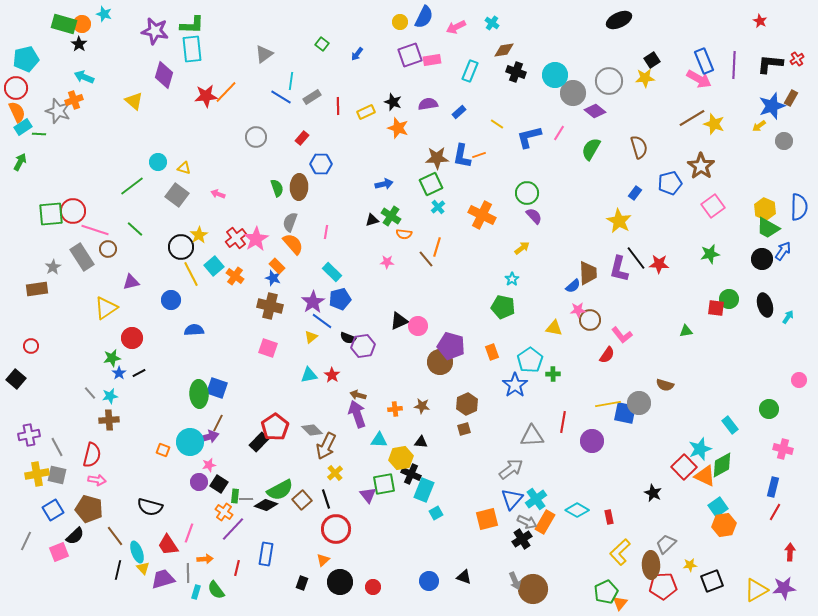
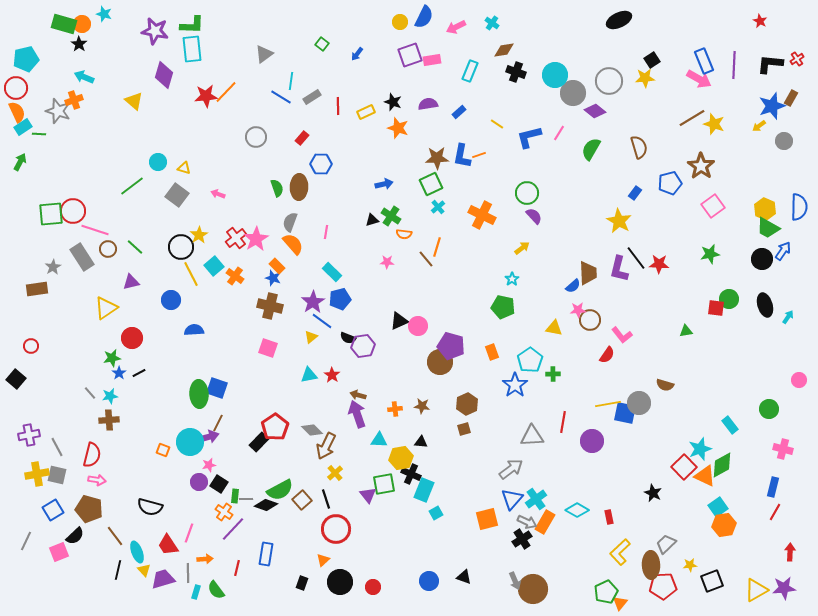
green line at (135, 229): moved 18 px down
yellow triangle at (143, 568): moved 1 px right, 2 px down
